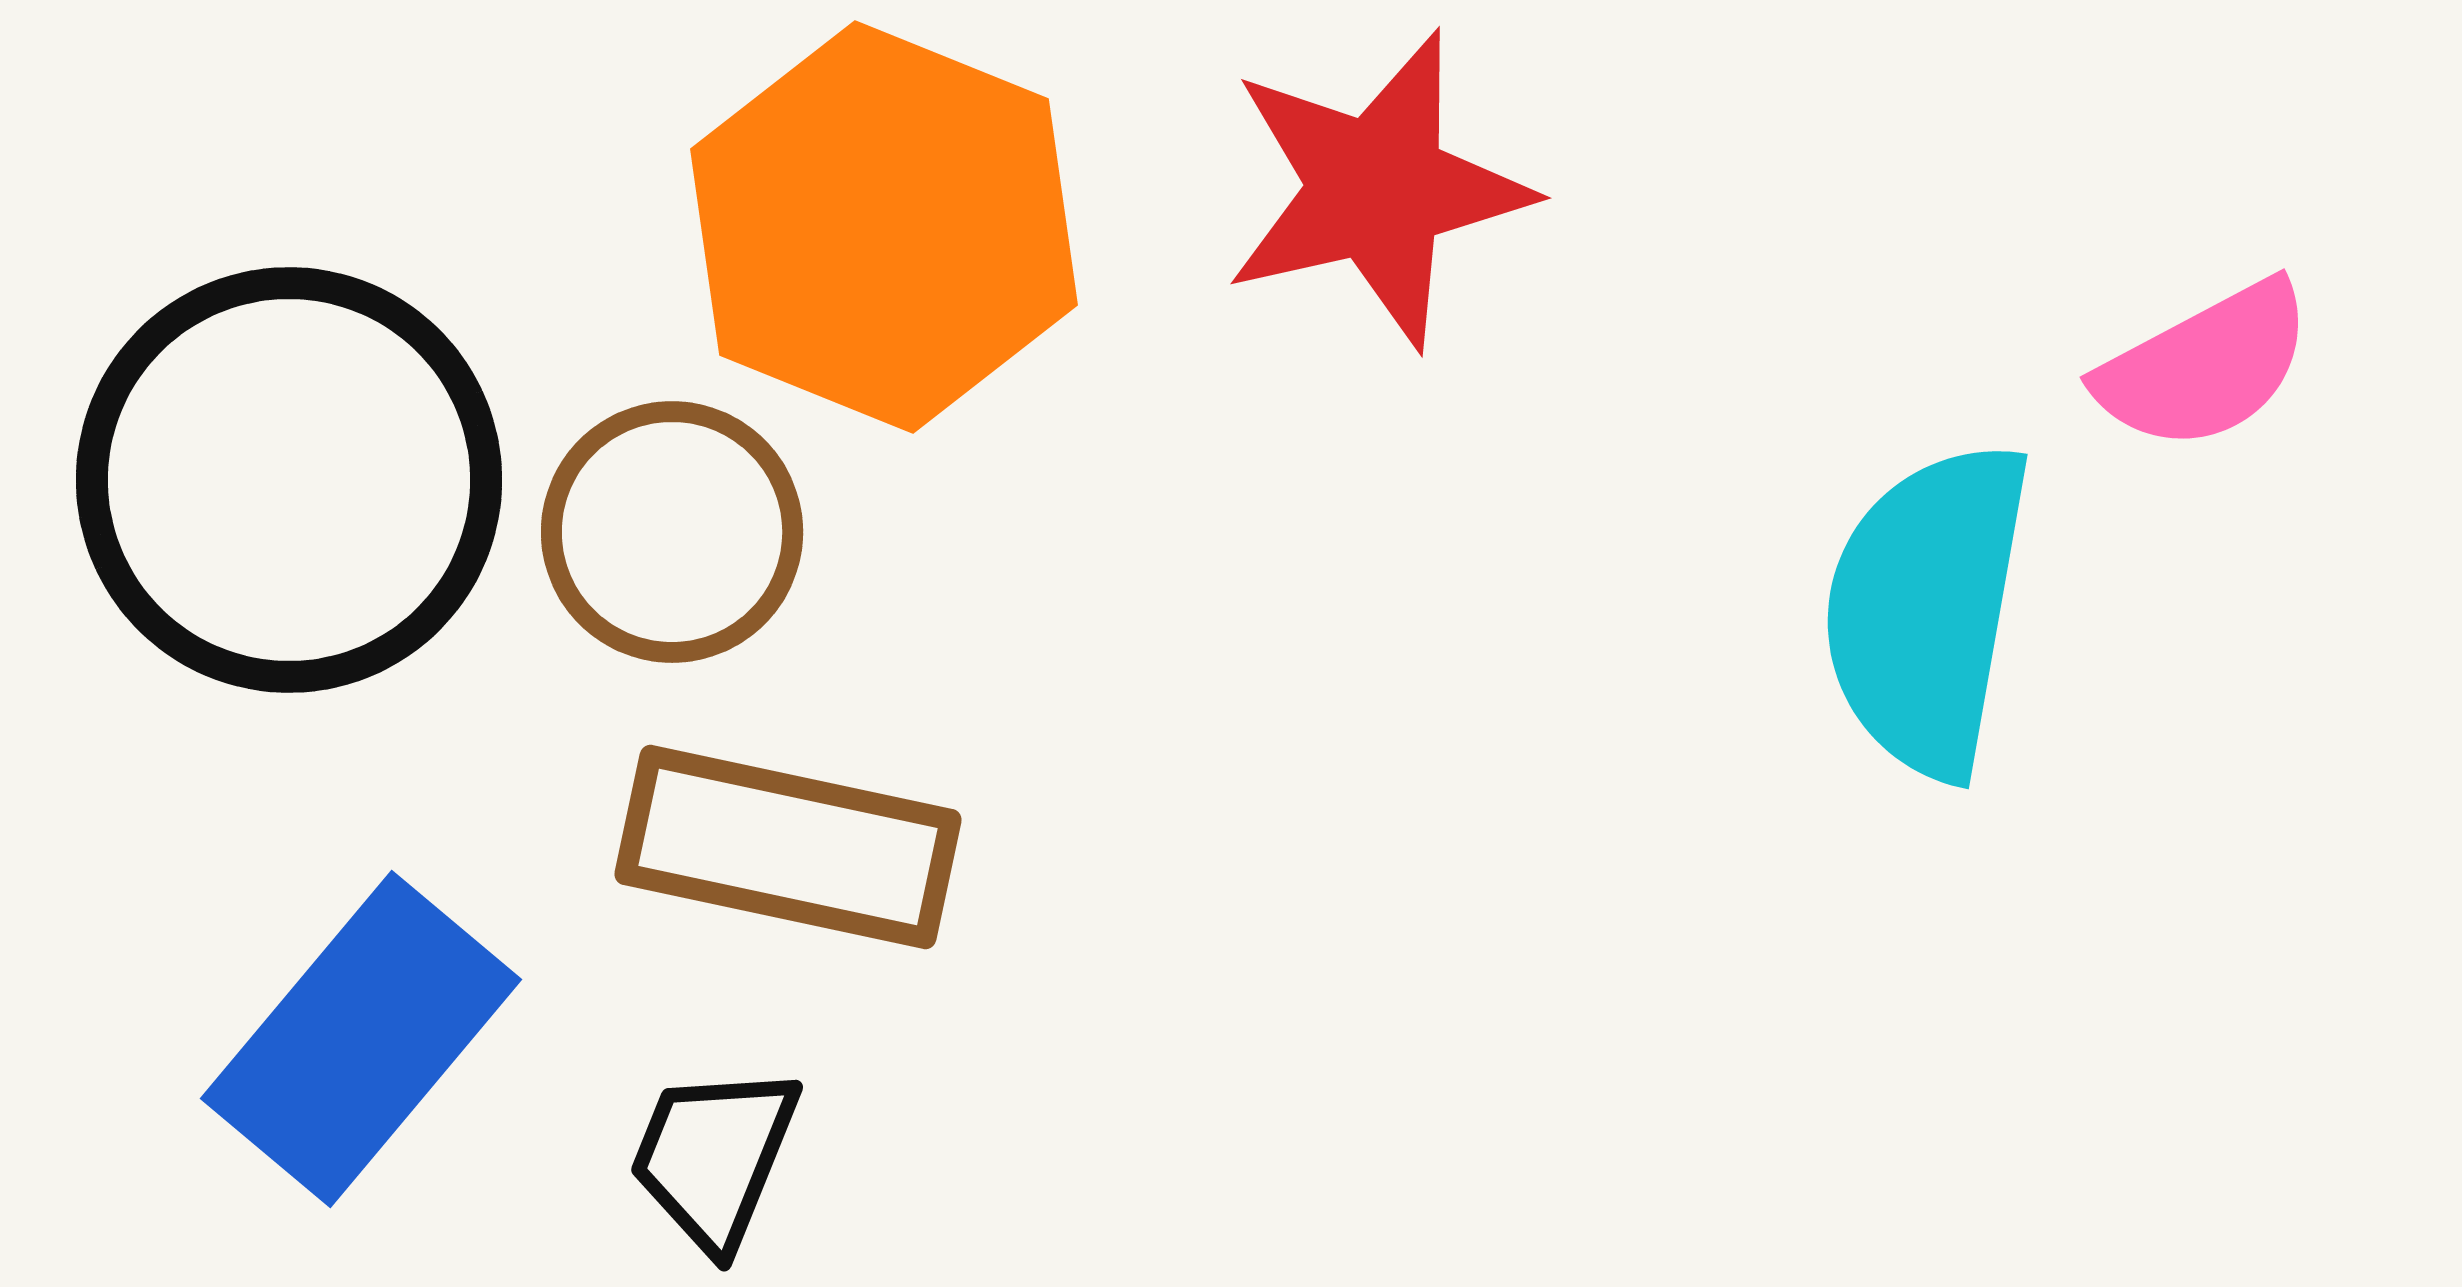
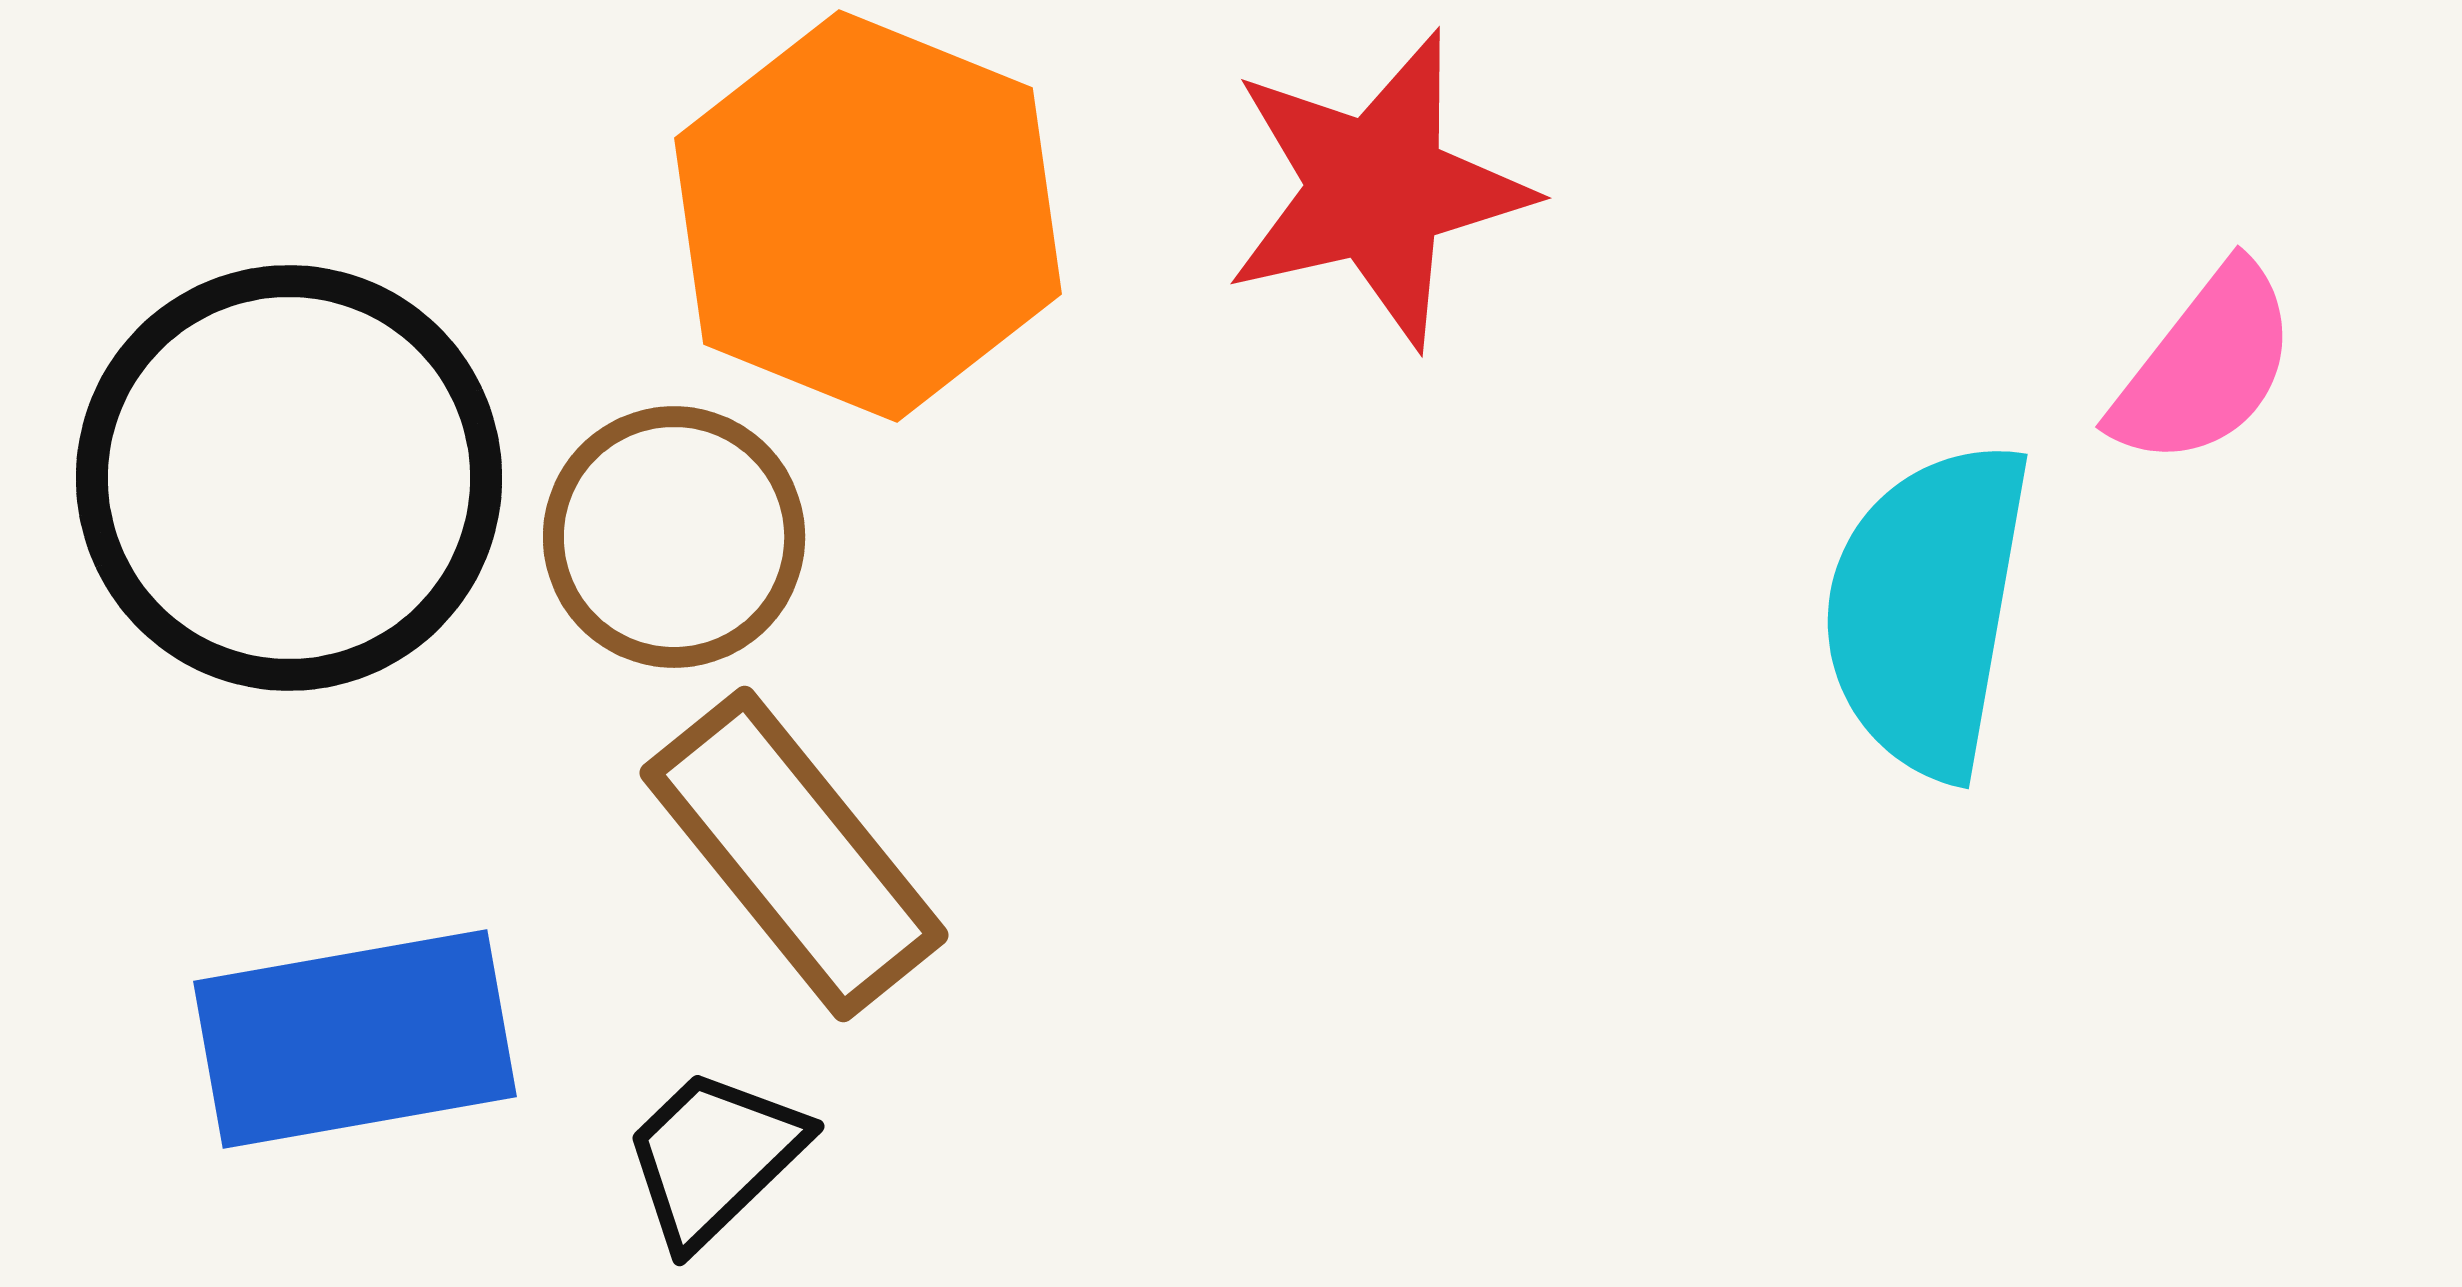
orange hexagon: moved 16 px left, 11 px up
pink semicircle: rotated 24 degrees counterclockwise
black circle: moved 2 px up
brown circle: moved 2 px right, 5 px down
brown rectangle: moved 6 px right, 7 px down; rotated 39 degrees clockwise
blue rectangle: moved 6 px left; rotated 40 degrees clockwise
black trapezoid: rotated 24 degrees clockwise
